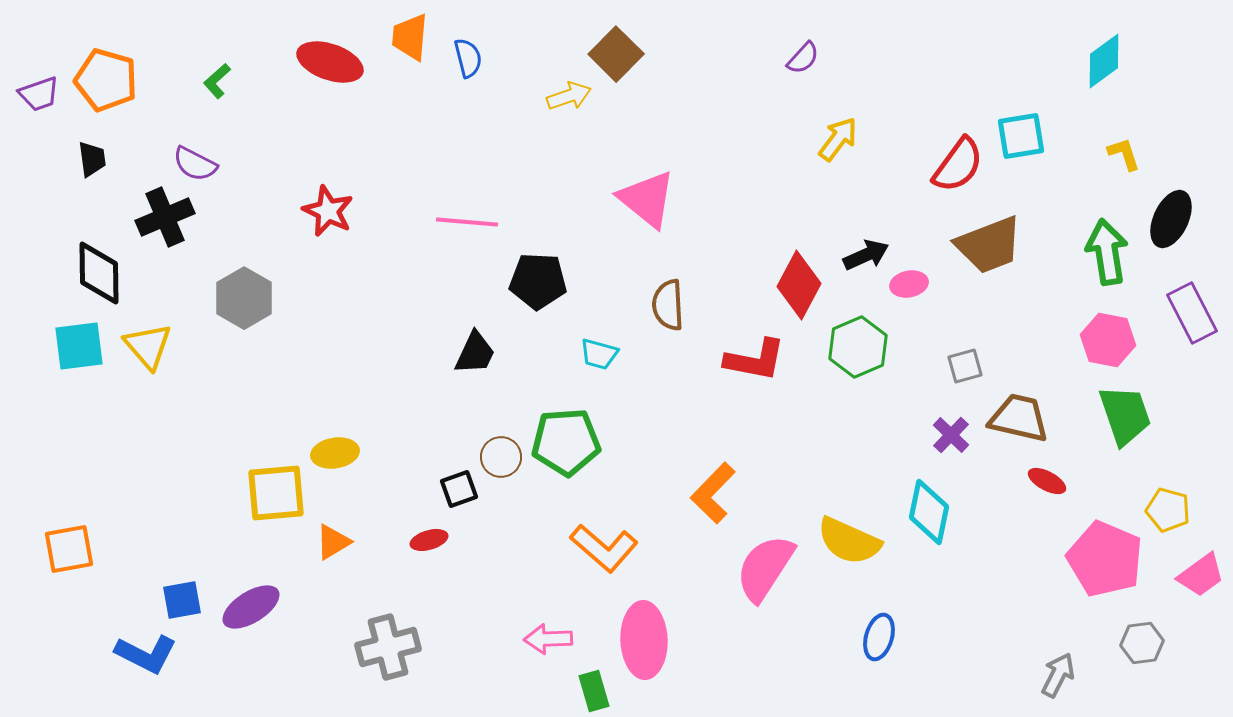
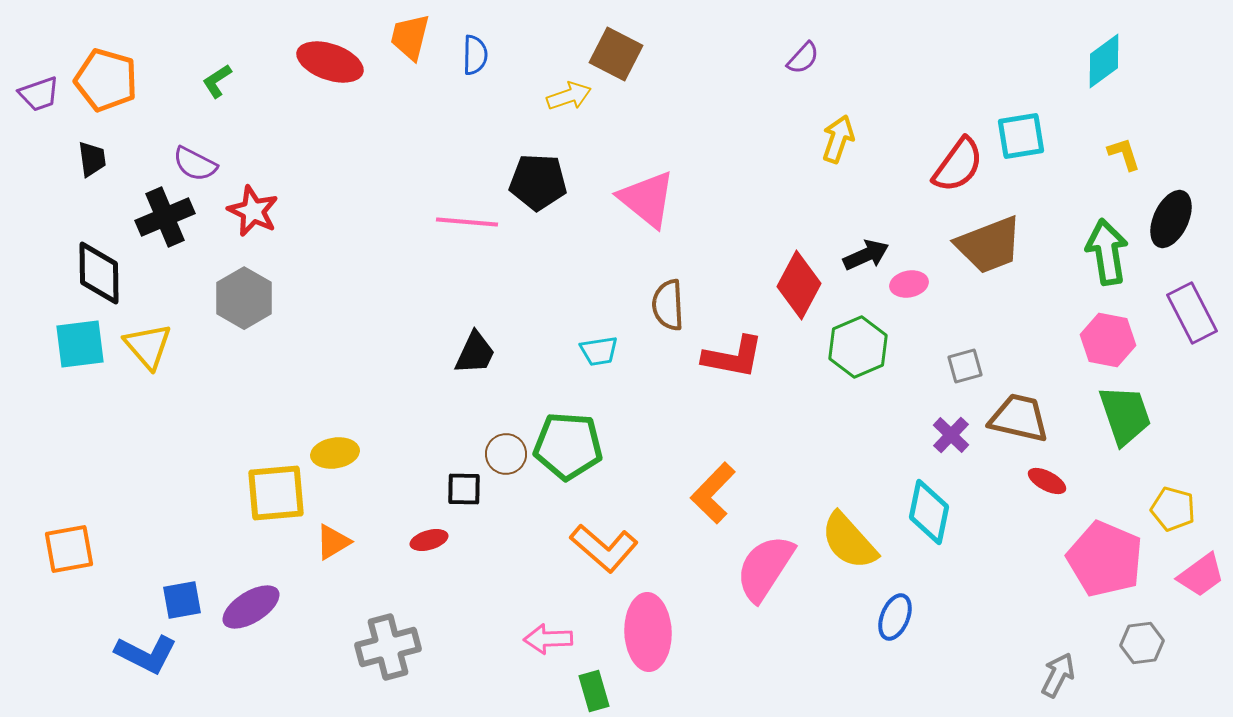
orange trapezoid at (410, 37): rotated 9 degrees clockwise
brown square at (616, 54): rotated 18 degrees counterclockwise
blue semicircle at (468, 58): moved 7 px right, 3 px up; rotated 15 degrees clockwise
green L-shape at (217, 81): rotated 9 degrees clockwise
yellow arrow at (838, 139): rotated 18 degrees counterclockwise
red star at (328, 211): moved 75 px left
black pentagon at (538, 281): moved 99 px up
cyan square at (79, 346): moved 1 px right, 2 px up
cyan trapezoid at (599, 354): moved 3 px up; rotated 24 degrees counterclockwise
red L-shape at (755, 360): moved 22 px left, 3 px up
green pentagon at (566, 442): moved 2 px right, 4 px down; rotated 8 degrees clockwise
brown circle at (501, 457): moved 5 px right, 3 px up
black square at (459, 489): moved 5 px right; rotated 21 degrees clockwise
yellow pentagon at (1168, 510): moved 5 px right, 1 px up
yellow semicircle at (849, 541): rotated 24 degrees clockwise
blue ellipse at (879, 637): moved 16 px right, 20 px up; rotated 6 degrees clockwise
pink ellipse at (644, 640): moved 4 px right, 8 px up
